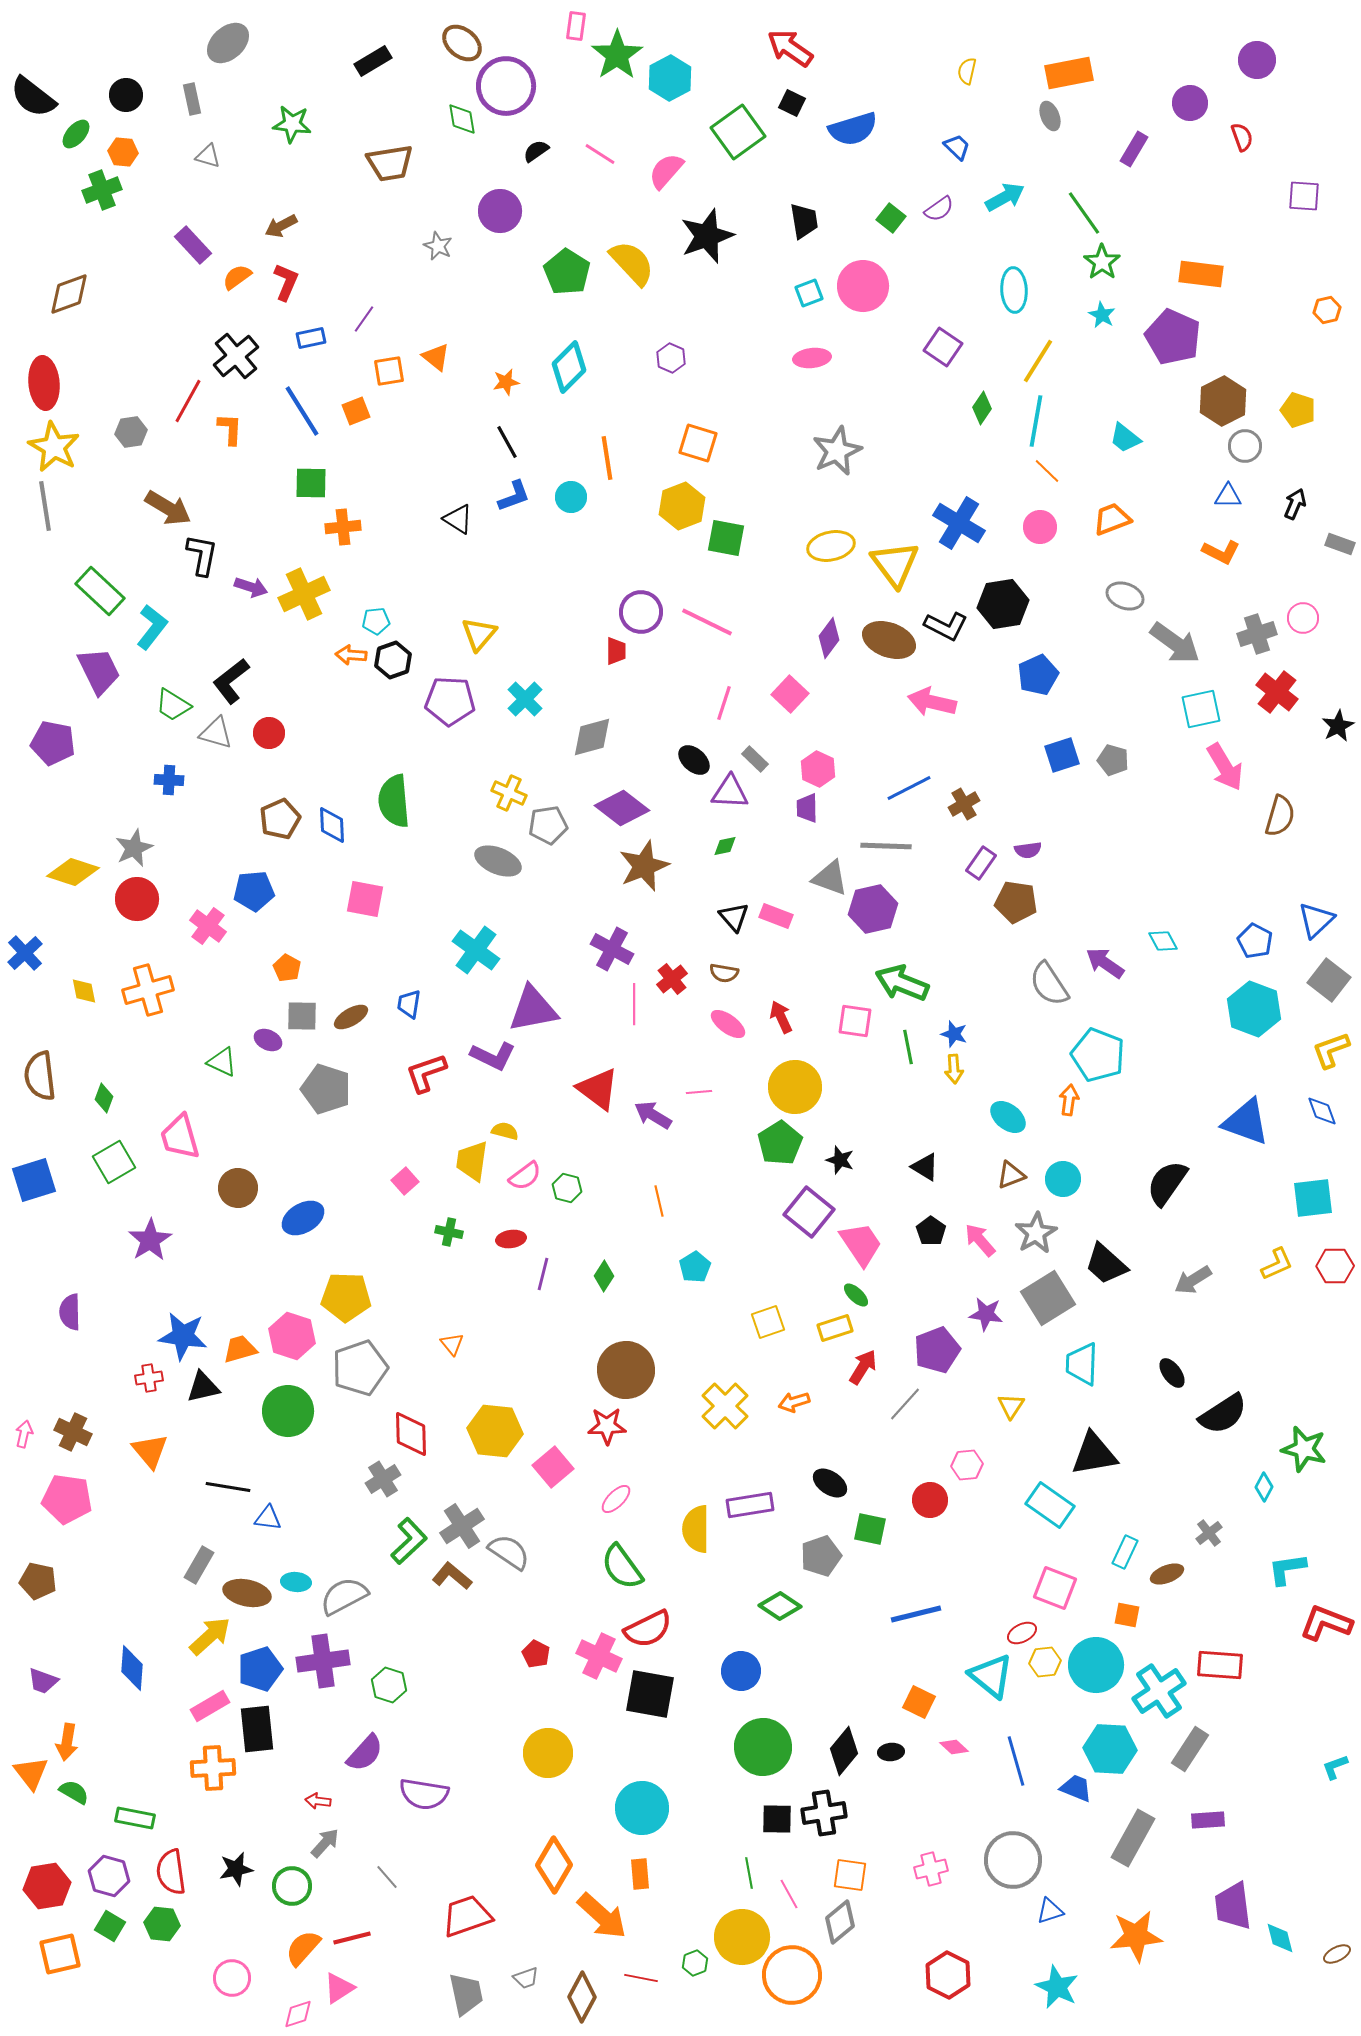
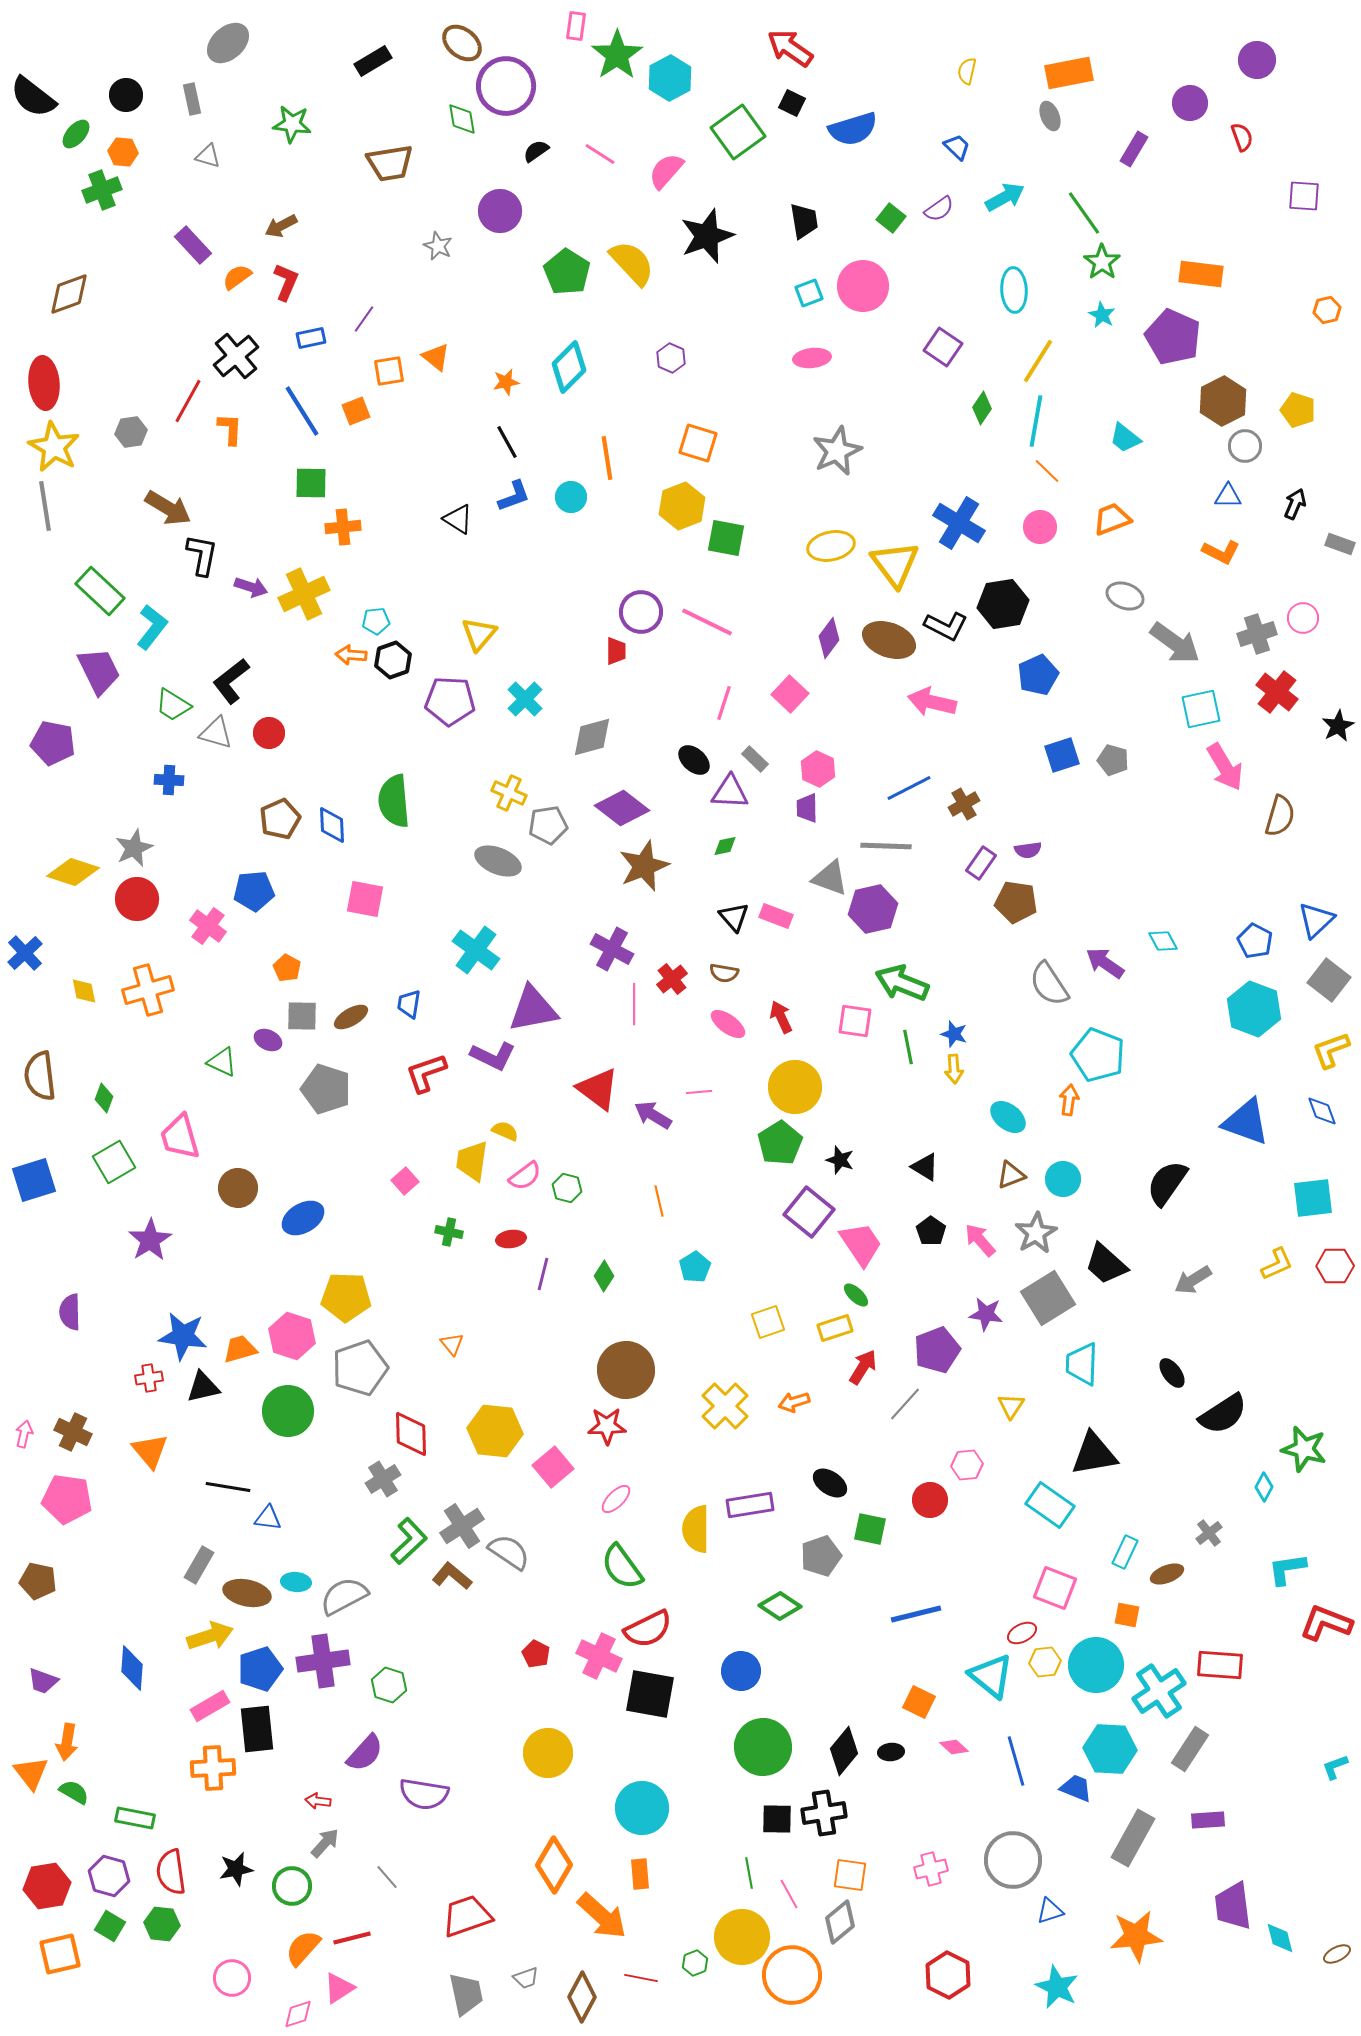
yellow semicircle at (505, 1131): rotated 8 degrees clockwise
yellow arrow at (210, 1636): rotated 24 degrees clockwise
